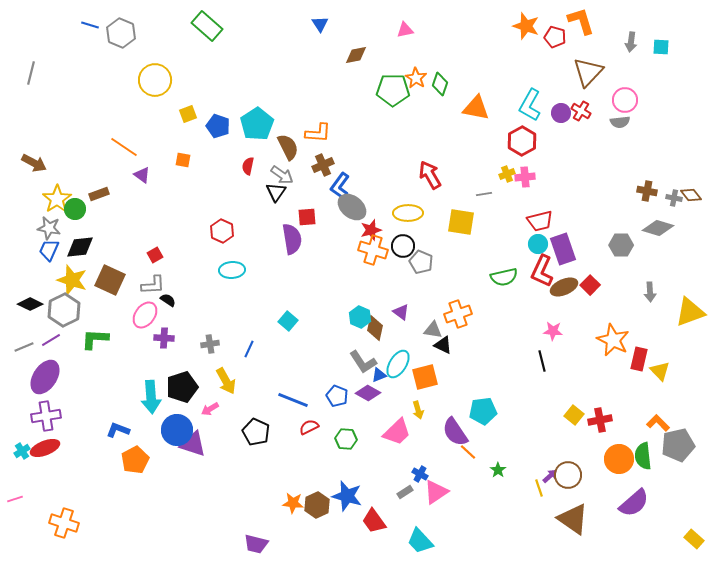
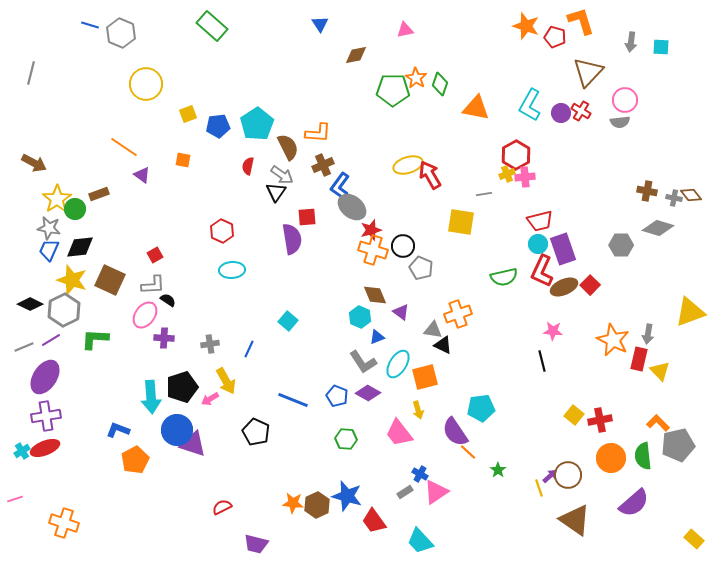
green rectangle at (207, 26): moved 5 px right
yellow circle at (155, 80): moved 9 px left, 4 px down
blue pentagon at (218, 126): rotated 25 degrees counterclockwise
red hexagon at (522, 141): moved 6 px left, 14 px down
yellow ellipse at (408, 213): moved 48 px up; rotated 16 degrees counterclockwise
gray pentagon at (421, 262): moved 6 px down
gray arrow at (650, 292): moved 2 px left, 42 px down; rotated 12 degrees clockwise
brown diamond at (375, 328): moved 33 px up; rotated 35 degrees counterclockwise
blue triangle at (379, 375): moved 2 px left, 38 px up
pink arrow at (210, 409): moved 10 px up
cyan pentagon at (483, 411): moved 2 px left, 3 px up
red semicircle at (309, 427): moved 87 px left, 80 px down
pink trapezoid at (397, 432): moved 2 px right, 1 px down; rotated 96 degrees clockwise
orange circle at (619, 459): moved 8 px left, 1 px up
brown triangle at (573, 519): moved 2 px right, 1 px down
